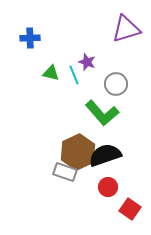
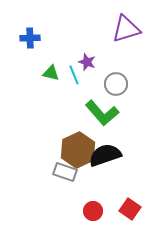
brown hexagon: moved 2 px up
red circle: moved 15 px left, 24 px down
